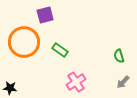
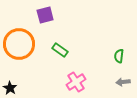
orange circle: moved 5 px left, 2 px down
green semicircle: rotated 24 degrees clockwise
gray arrow: rotated 40 degrees clockwise
black star: rotated 24 degrees clockwise
